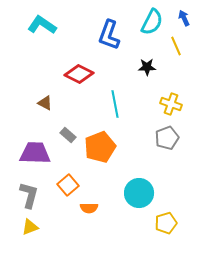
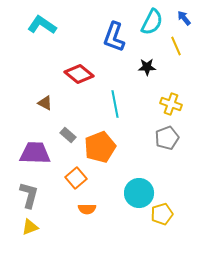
blue arrow: rotated 14 degrees counterclockwise
blue L-shape: moved 5 px right, 2 px down
red diamond: rotated 12 degrees clockwise
orange square: moved 8 px right, 7 px up
orange semicircle: moved 2 px left, 1 px down
yellow pentagon: moved 4 px left, 9 px up
